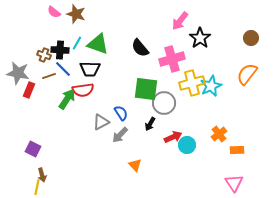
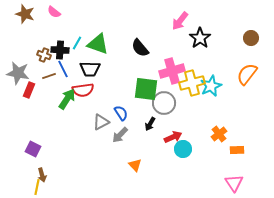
brown star: moved 51 px left
pink cross: moved 12 px down
blue line: rotated 18 degrees clockwise
cyan circle: moved 4 px left, 4 px down
